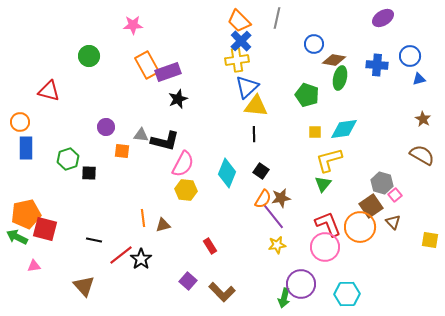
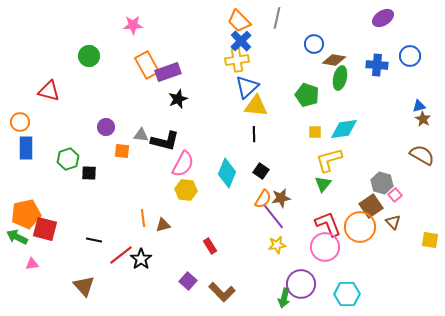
blue triangle at (419, 79): moved 27 px down
pink triangle at (34, 266): moved 2 px left, 2 px up
